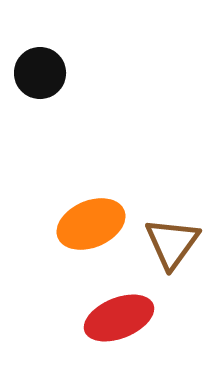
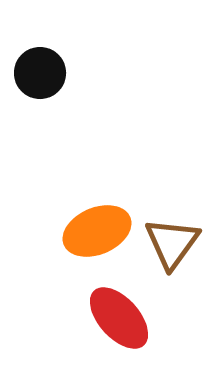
orange ellipse: moved 6 px right, 7 px down
red ellipse: rotated 70 degrees clockwise
